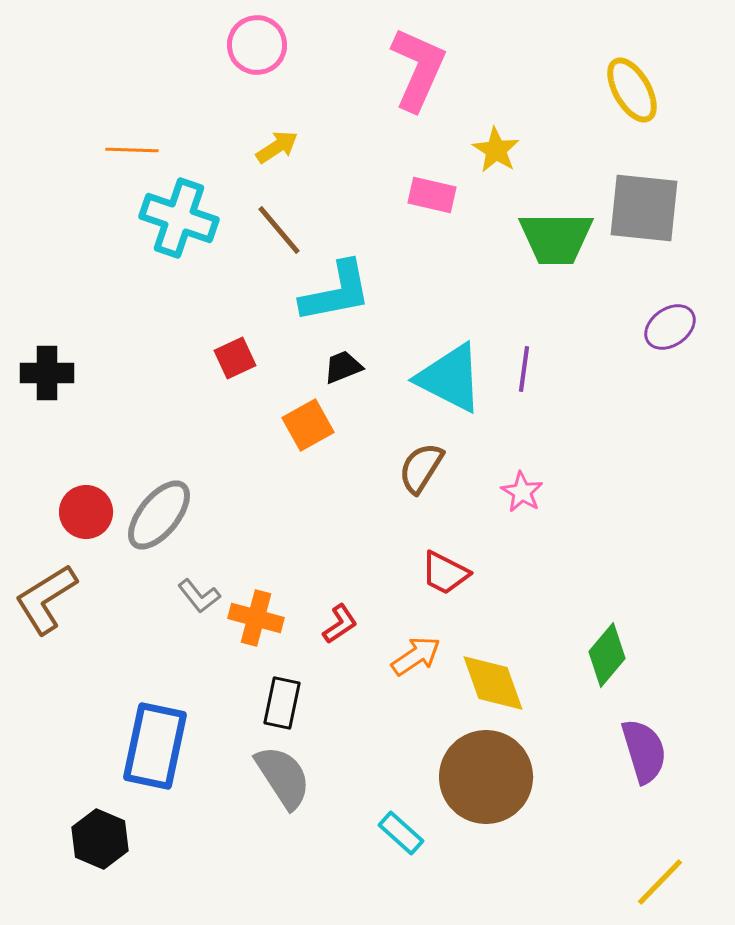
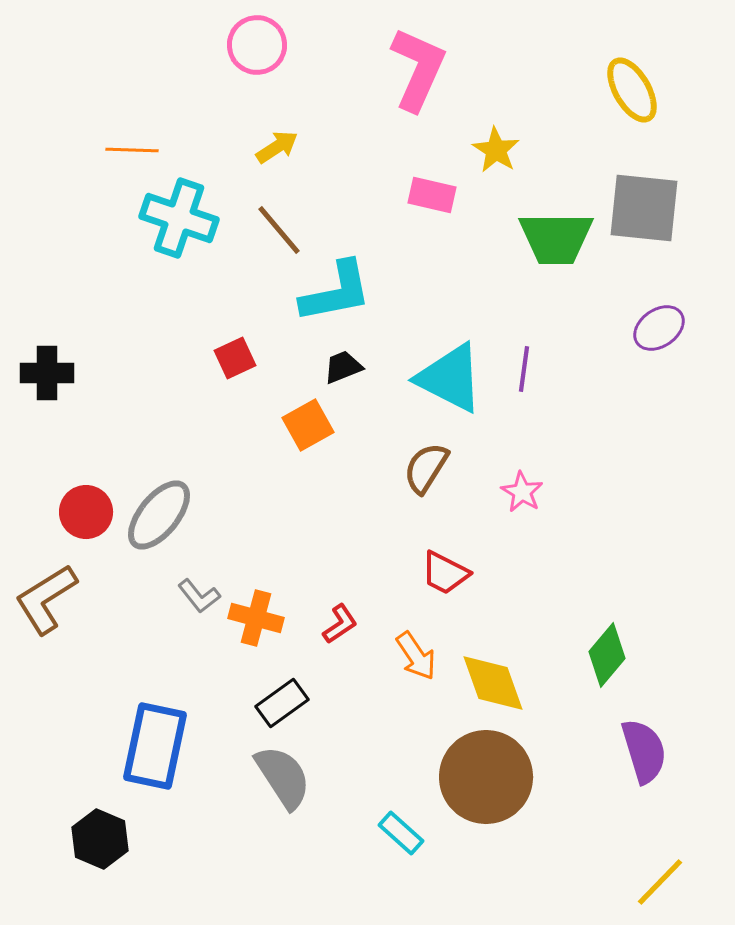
purple ellipse: moved 11 px left, 1 px down
brown semicircle: moved 5 px right
orange arrow: rotated 90 degrees clockwise
black rectangle: rotated 42 degrees clockwise
